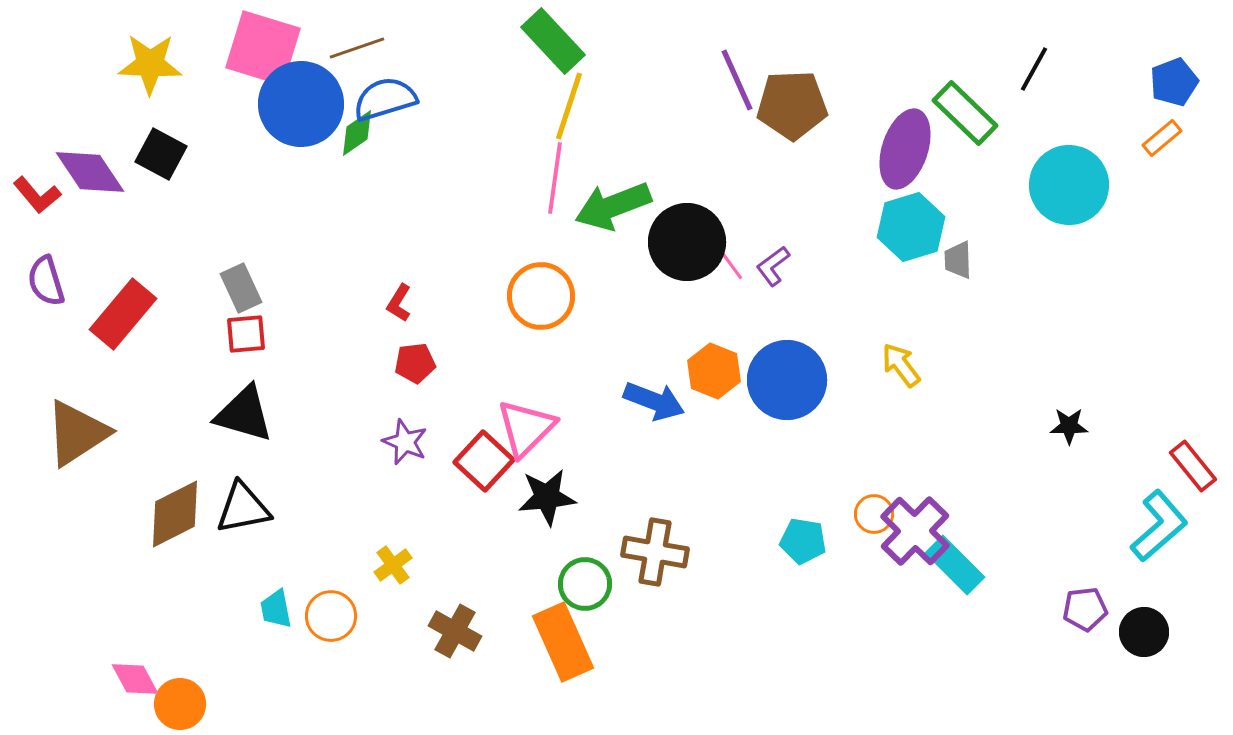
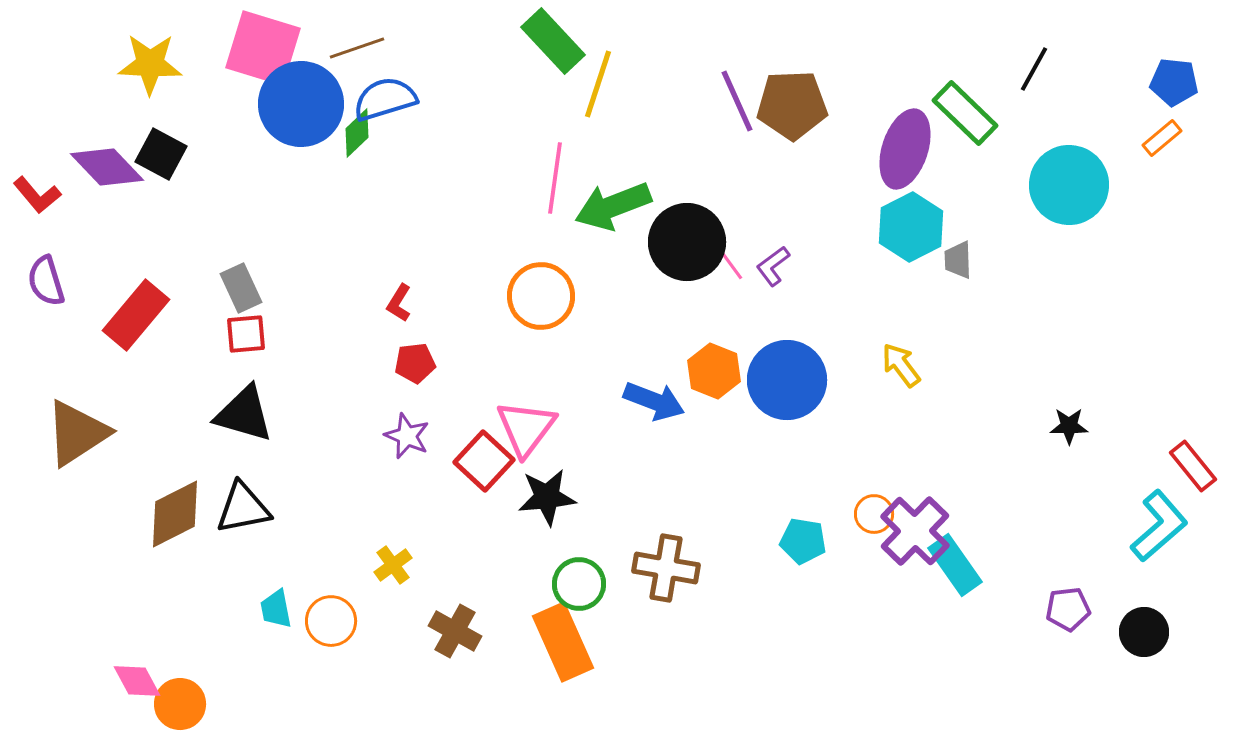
purple line at (737, 80): moved 21 px down
blue pentagon at (1174, 82): rotated 27 degrees clockwise
yellow line at (569, 106): moved 29 px right, 22 px up
green diamond at (357, 133): rotated 9 degrees counterclockwise
purple diamond at (90, 172): moved 17 px right, 5 px up; rotated 10 degrees counterclockwise
cyan hexagon at (911, 227): rotated 10 degrees counterclockwise
red rectangle at (123, 314): moved 13 px right, 1 px down
pink triangle at (526, 428): rotated 8 degrees counterclockwise
purple star at (405, 442): moved 2 px right, 6 px up
brown cross at (655, 552): moved 11 px right, 16 px down
cyan rectangle at (955, 565): rotated 10 degrees clockwise
green circle at (585, 584): moved 6 px left
purple pentagon at (1085, 609): moved 17 px left
orange circle at (331, 616): moved 5 px down
pink diamond at (135, 679): moved 2 px right, 2 px down
